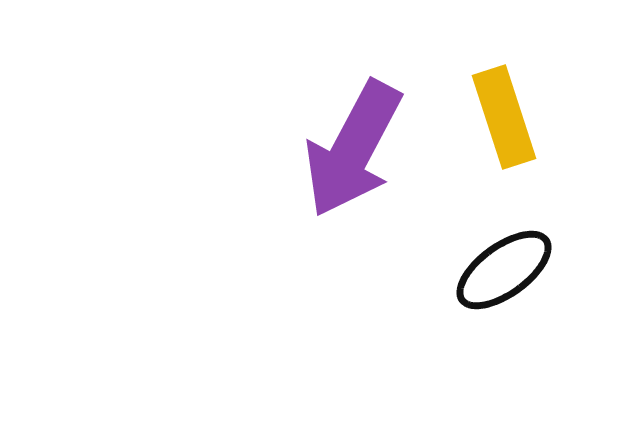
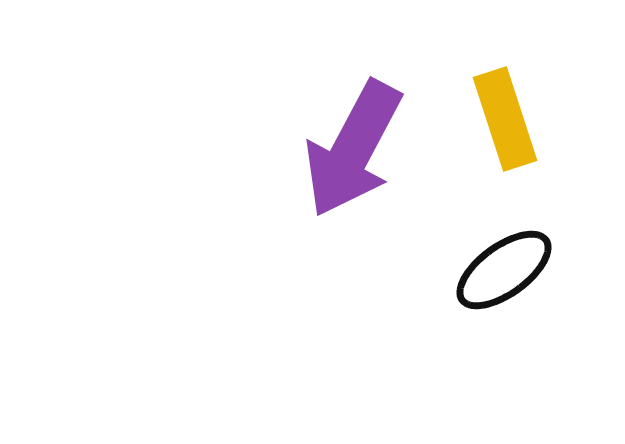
yellow rectangle: moved 1 px right, 2 px down
